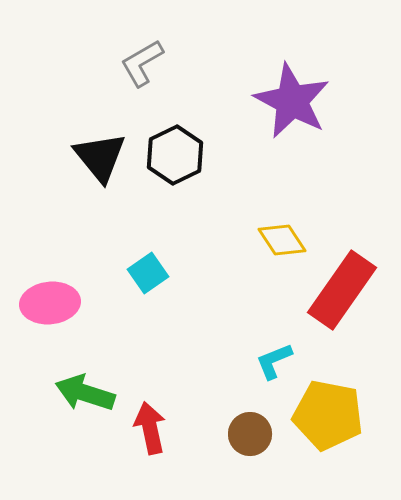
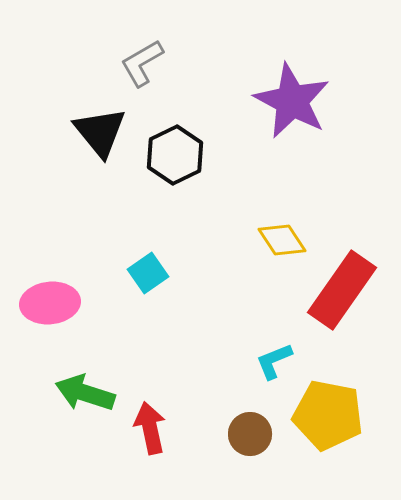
black triangle: moved 25 px up
